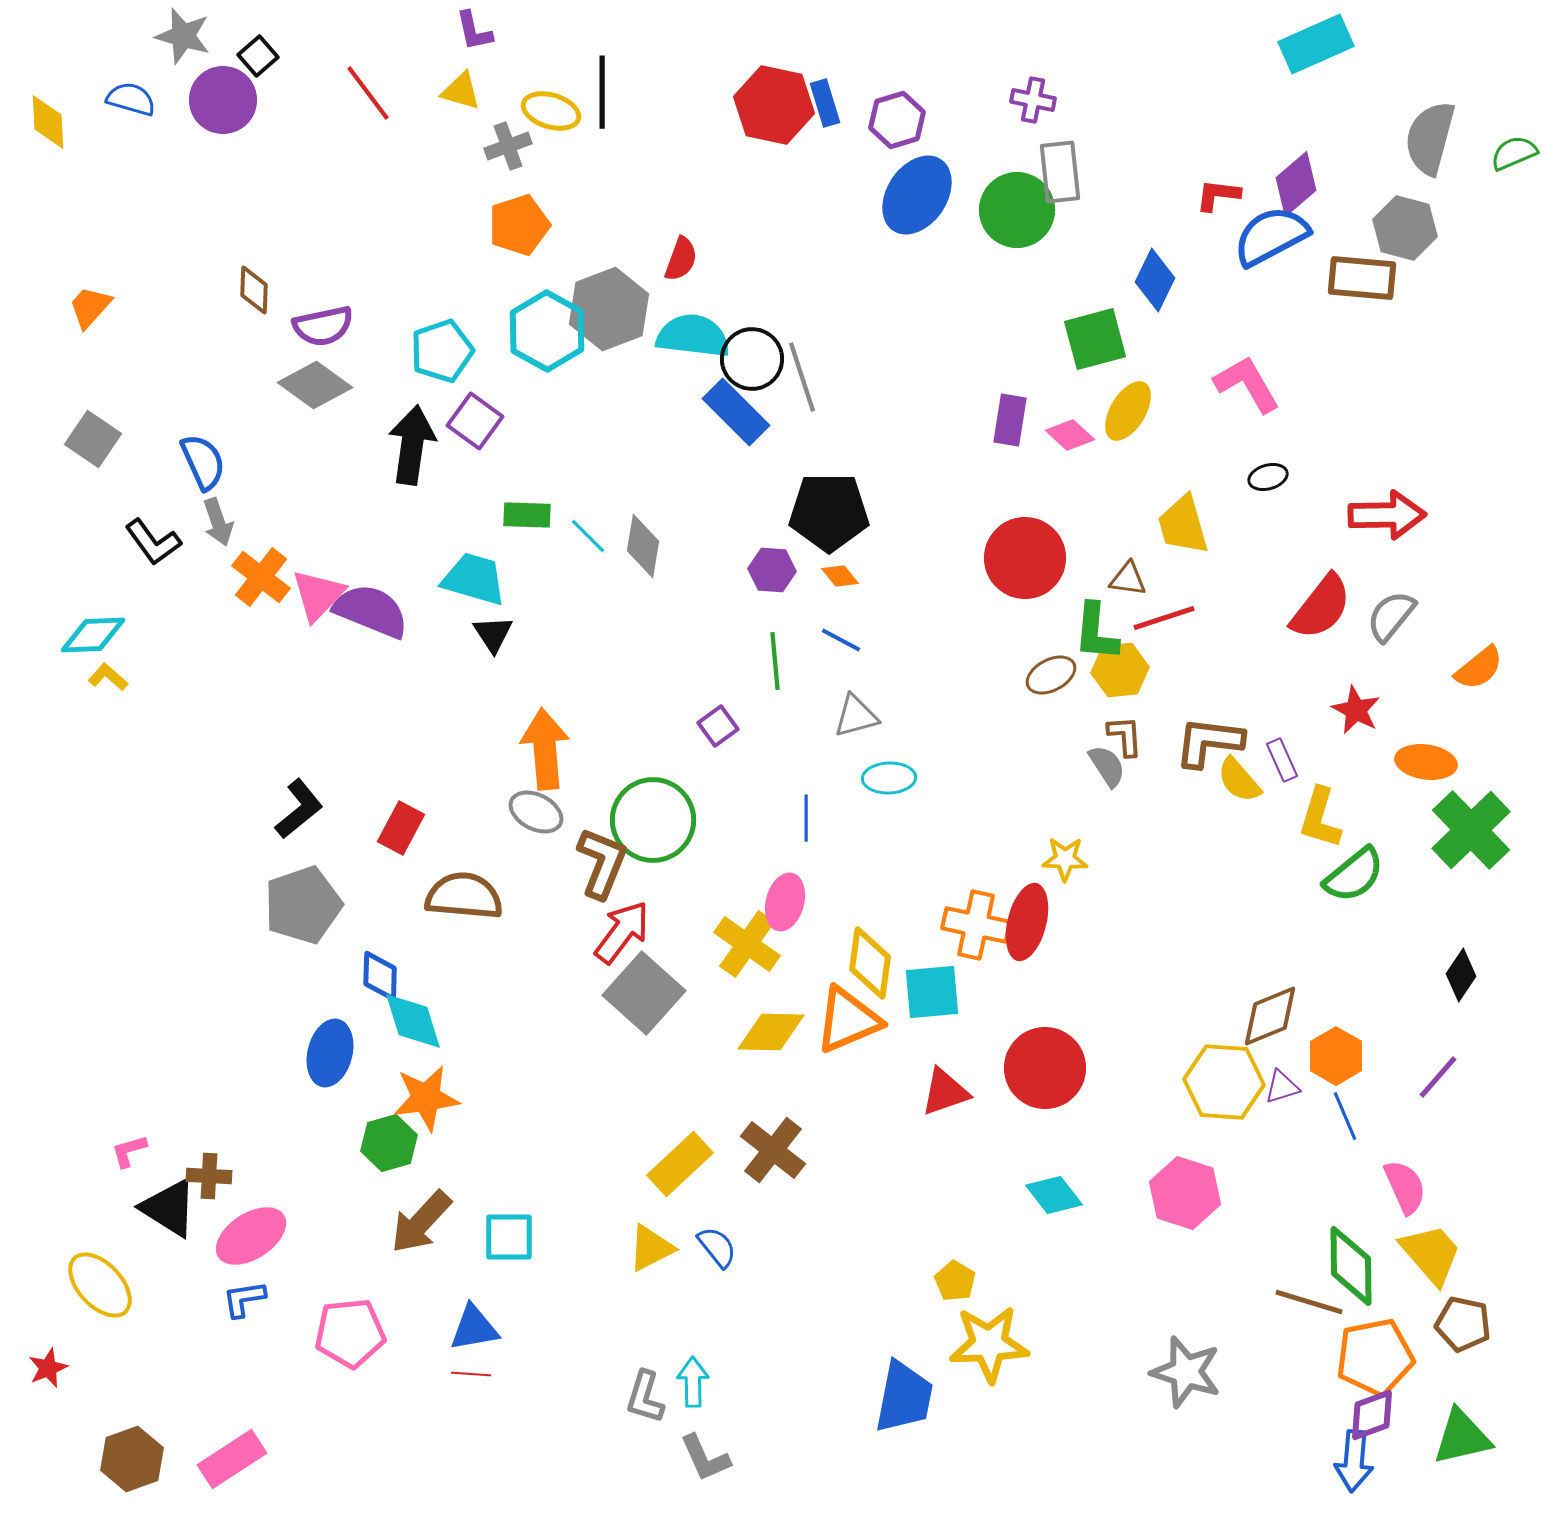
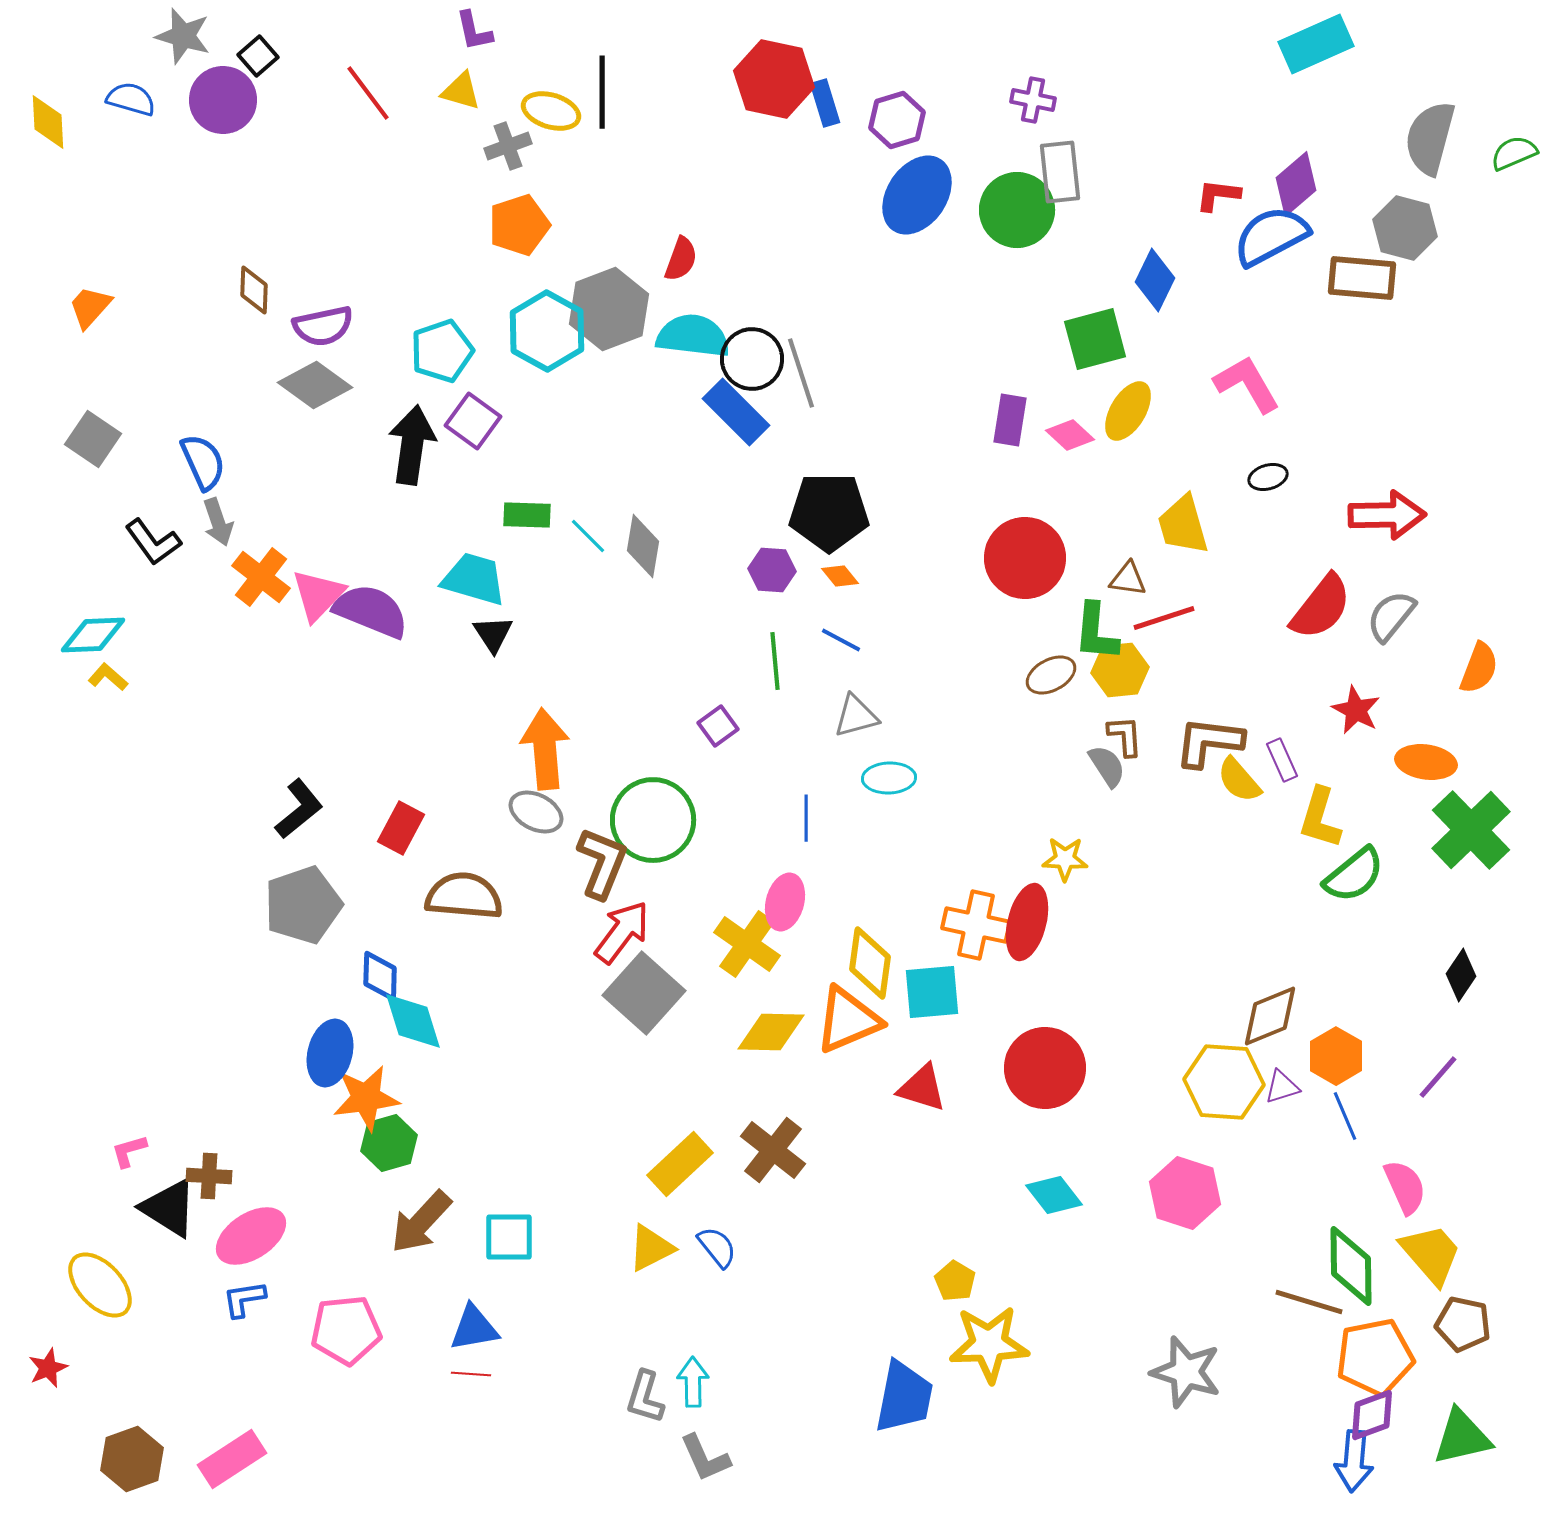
red hexagon at (774, 105): moved 26 px up
gray line at (802, 377): moved 1 px left, 4 px up
purple square at (475, 421): moved 2 px left
orange semicircle at (1479, 668): rotated 30 degrees counterclockwise
red triangle at (945, 1092): moved 23 px left, 4 px up; rotated 36 degrees clockwise
orange star at (426, 1098): moved 60 px left
pink pentagon at (350, 1333): moved 4 px left, 3 px up
